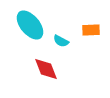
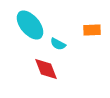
orange rectangle: moved 1 px right
cyan semicircle: moved 3 px left, 3 px down
